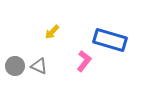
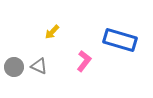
blue rectangle: moved 10 px right
gray circle: moved 1 px left, 1 px down
